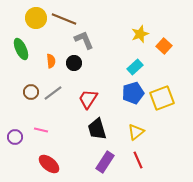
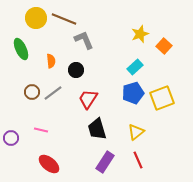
black circle: moved 2 px right, 7 px down
brown circle: moved 1 px right
purple circle: moved 4 px left, 1 px down
